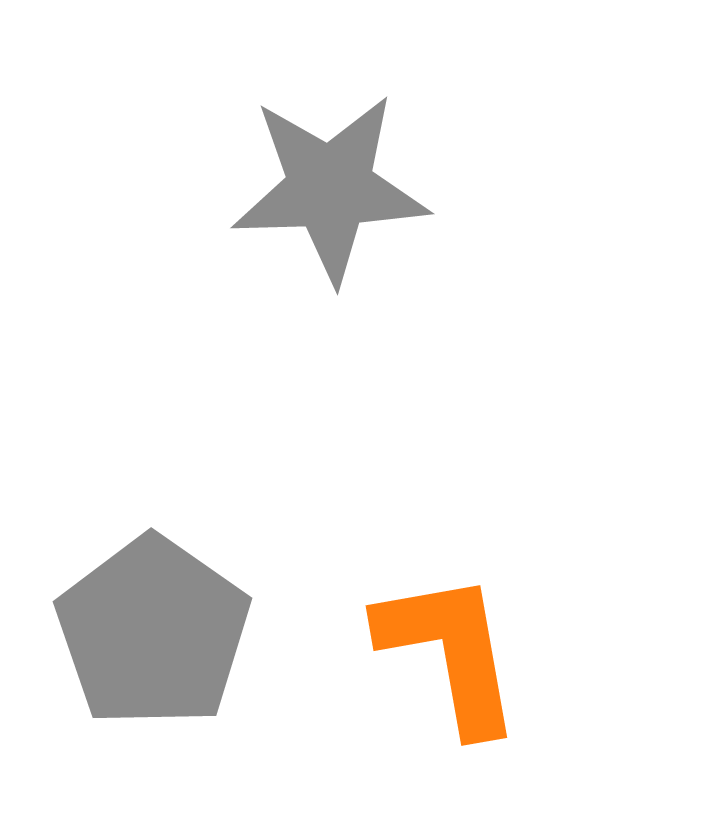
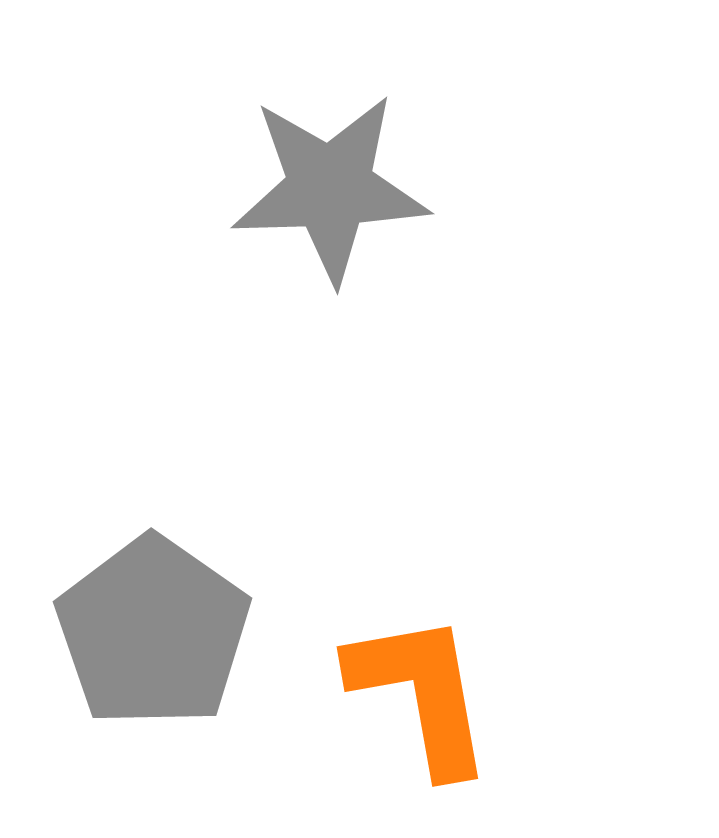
orange L-shape: moved 29 px left, 41 px down
